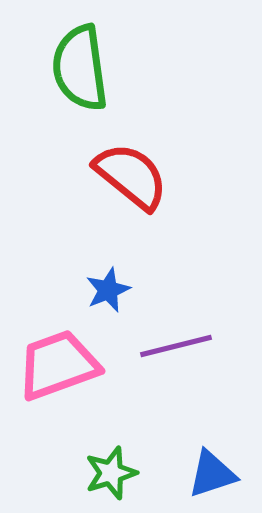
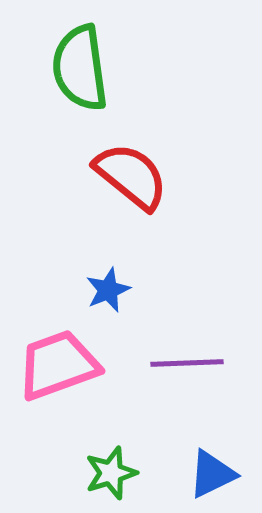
purple line: moved 11 px right, 17 px down; rotated 12 degrees clockwise
blue triangle: rotated 8 degrees counterclockwise
